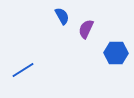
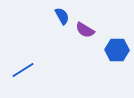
purple semicircle: moved 1 px left, 1 px down; rotated 84 degrees counterclockwise
blue hexagon: moved 1 px right, 3 px up
